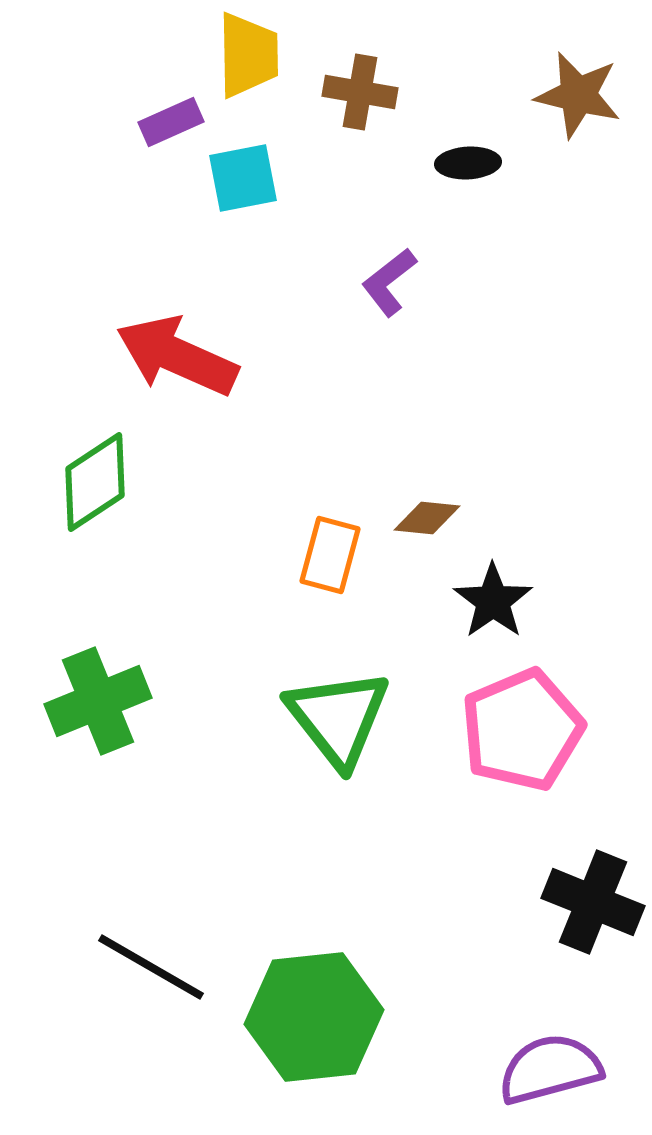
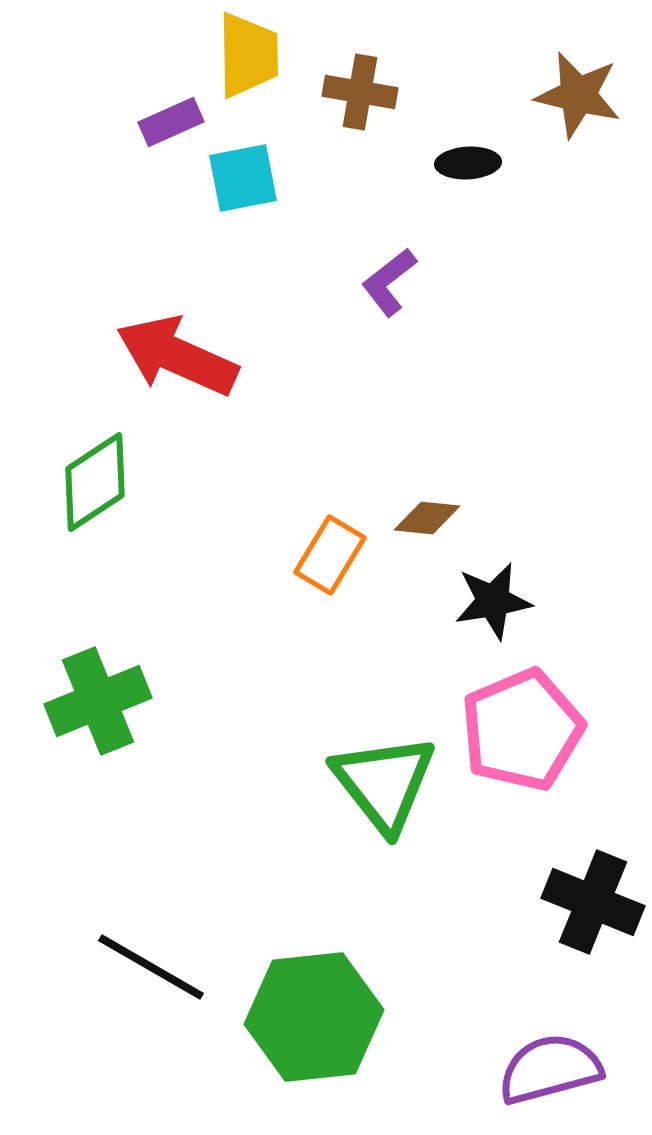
orange rectangle: rotated 16 degrees clockwise
black star: rotated 26 degrees clockwise
green triangle: moved 46 px right, 65 px down
